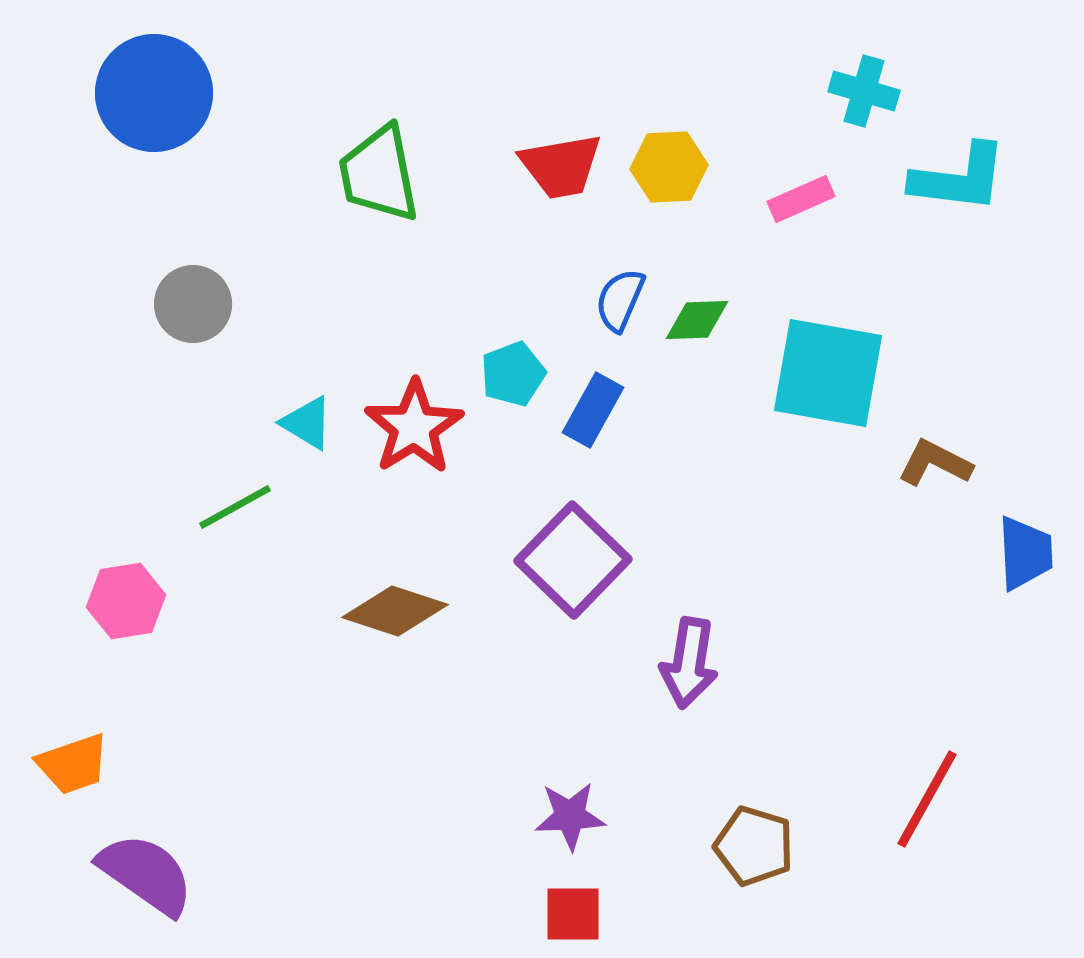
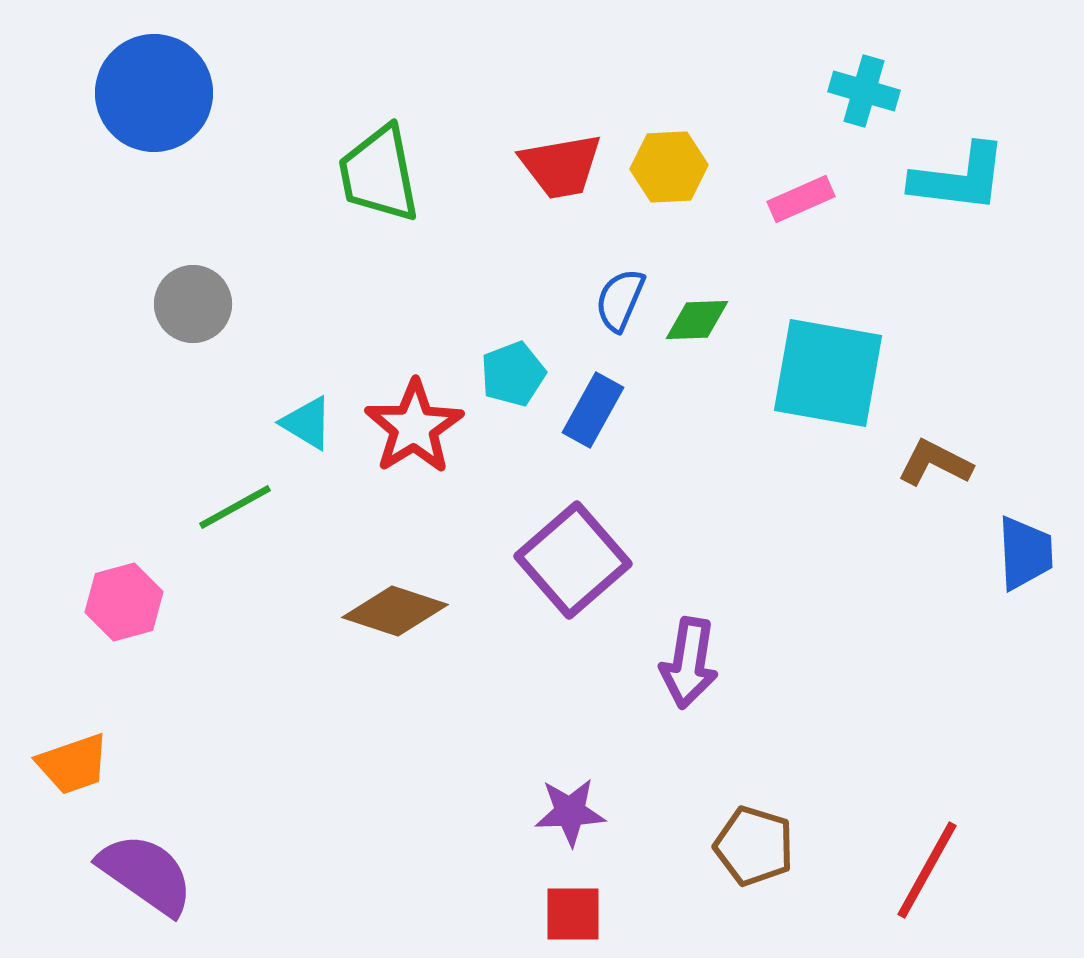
purple square: rotated 5 degrees clockwise
pink hexagon: moved 2 px left, 1 px down; rotated 6 degrees counterclockwise
red line: moved 71 px down
purple star: moved 4 px up
